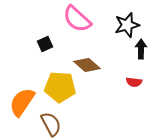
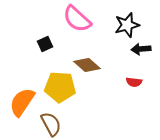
black arrow: rotated 96 degrees counterclockwise
